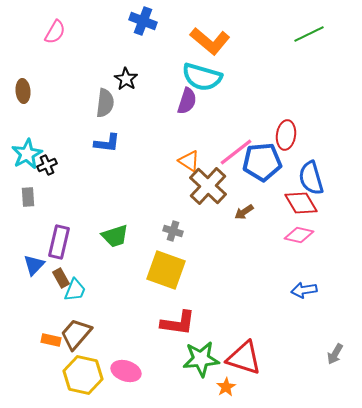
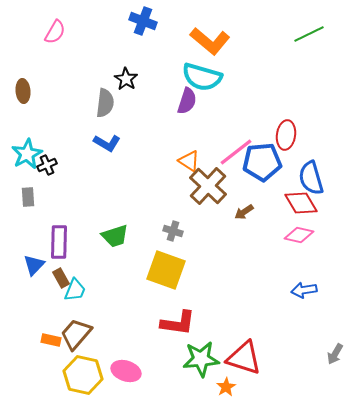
blue L-shape: rotated 24 degrees clockwise
purple rectangle: rotated 12 degrees counterclockwise
